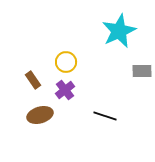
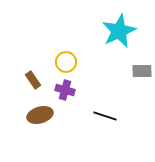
purple cross: rotated 36 degrees counterclockwise
